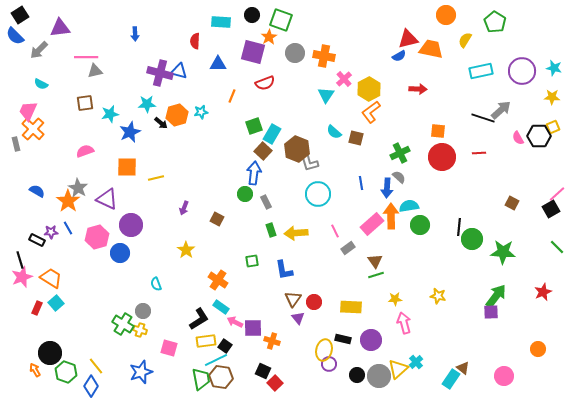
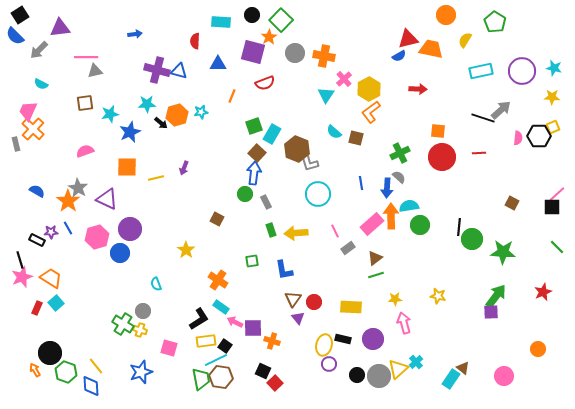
green square at (281, 20): rotated 25 degrees clockwise
blue arrow at (135, 34): rotated 96 degrees counterclockwise
purple cross at (160, 73): moved 3 px left, 3 px up
pink semicircle at (518, 138): rotated 144 degrees counterclockwise
brown square at (263, 151): moved 6 px left, 2 px down
purple arrow at (184, 208): moved 40 px up
black square at (551, 209): moved 1 px right, 2 px up; rotated 30 degrees clockwise
purple circle at (131, 225): moved 1 px left, 4 px down
brown triangle at (375, 261): moved 3 px up; rotated 28 degrees clockwise
purple circle at (371, 340): moved 2 px right, 1 px up
yellow ellipse at (324, 350): moved 5 px up
blue diamond at (91, 386): rotated 35 degrees counterclockwise
